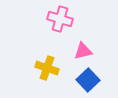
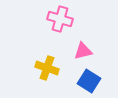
blue square: moved 1 px right, 1 px down; rotated 15 degrees counterclockwise
